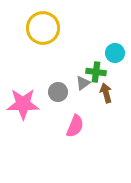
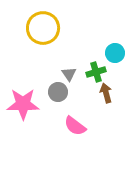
green cross: rotated 24 degrees counterclockwise
gray triangle: moved 14 px left, 9 px up; rotated 28 degrees counterclockwise
pink semicircle: rotated 105 degrees clockwise
